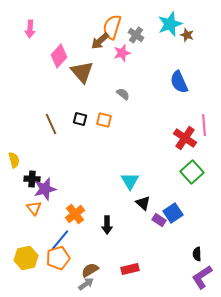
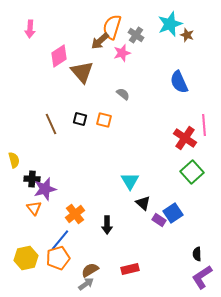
pink diamond: rotated 15 degrees clockwise
